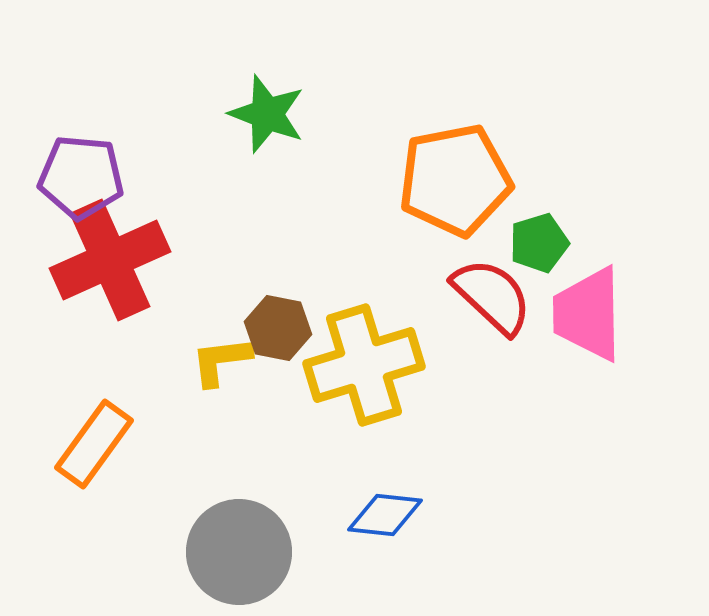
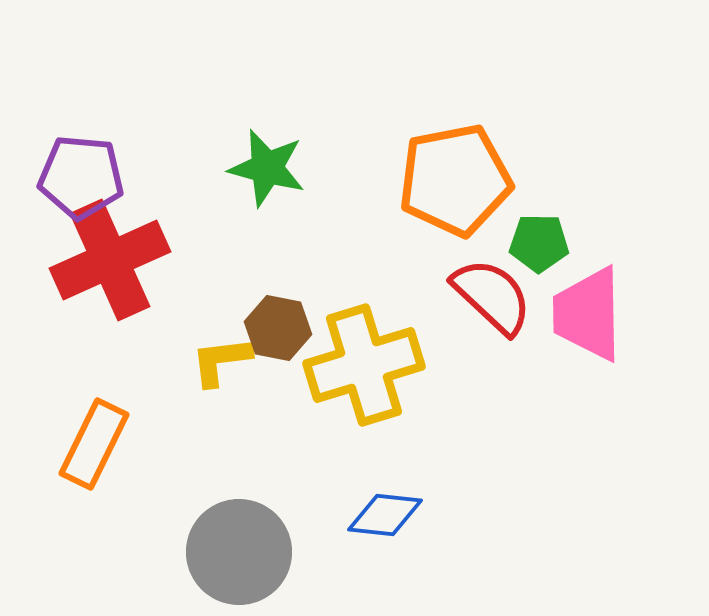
green star: moved 54 px down; rotated 6 degrees counterclockwise
green pentagon: rotated 18 degrees clockwise
orange rectangle: rotated 10 degrees counterclockwise
